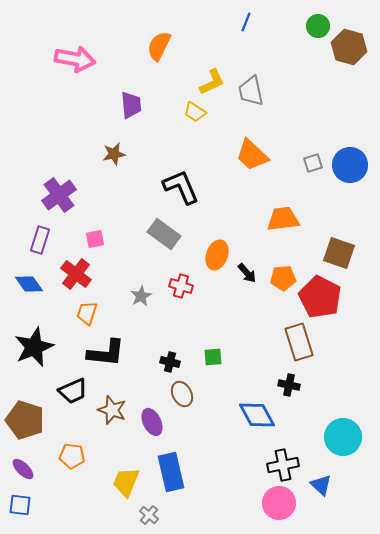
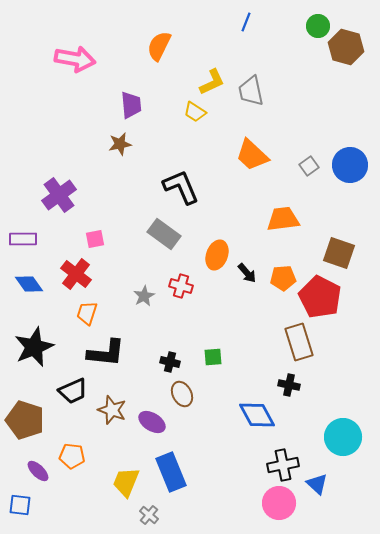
brown hexagon at (349, 47): moved 3 px left
brown star at (114, 154): moved 6 px right, 10 px up
gray square at (313, 163): moved 4 px left, 3 px down; rotated 18 degrees counterclockwise
purple rectangle at (40, 240): moved 17 px left, 1 px up; rotated 72 degrees clockwise
gray star at (141, 296): moved 3 px right
purple ellipse at (152, 422): rotated 32 degrees counterclockwise
purple ellipse at (23, 469): moved 15 px right, 2 px down
blue rectangle at (171, 472): rotated 9 degrees counterclockwise
blue triangle at (321, 485): moved 4 px left, 1 px up
